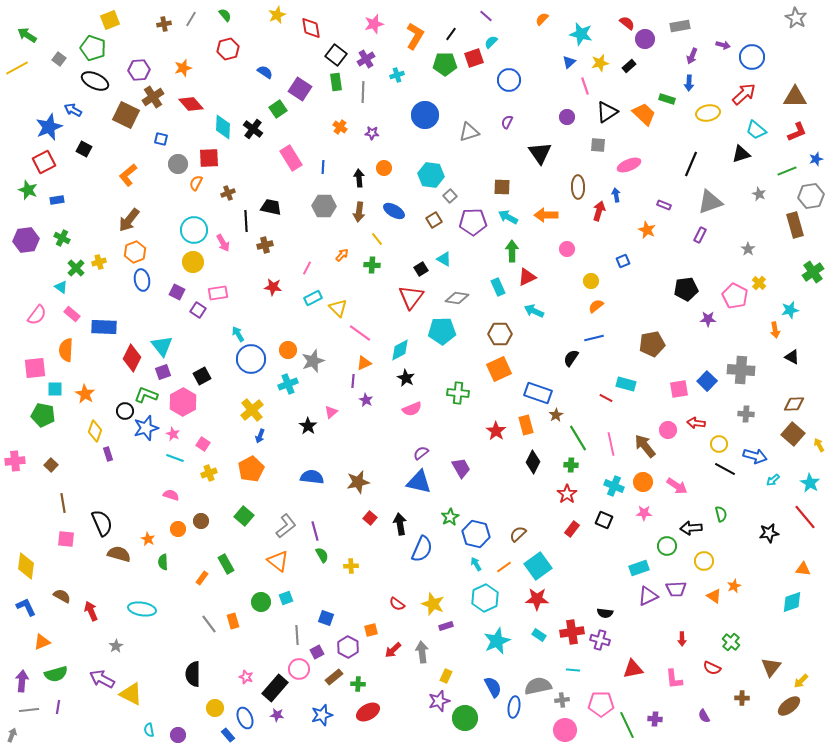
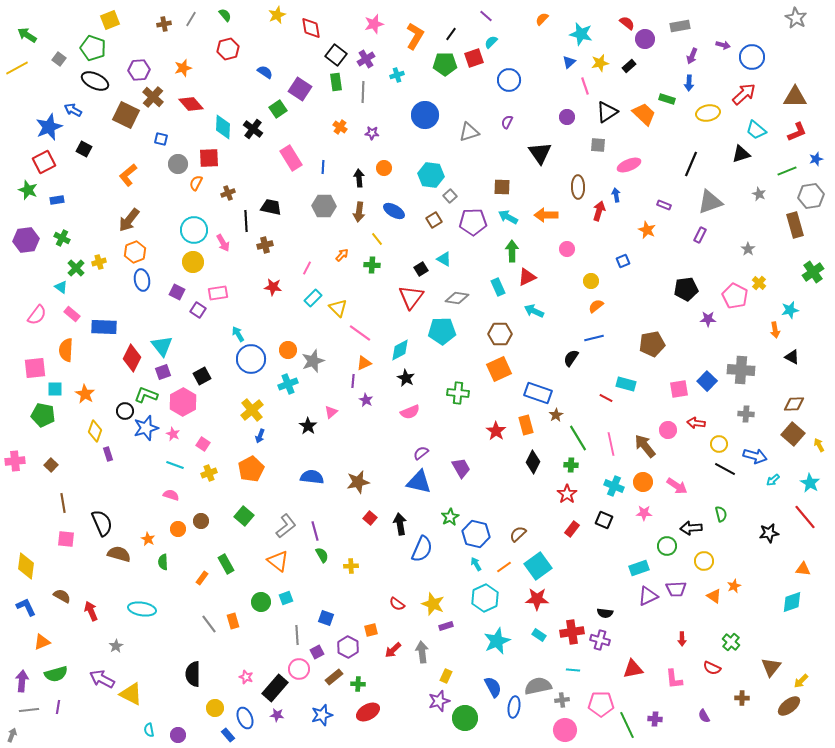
brown cross at (153, 97): rotated 15 degrees counterclockwise
cyan rectangle at (313, 298): rotated 18 degrees counterclockwise
pink semicircle at (412, 409): moved 2 px left, 3 px down
cyan line at (175, 458): moved 7 px down
